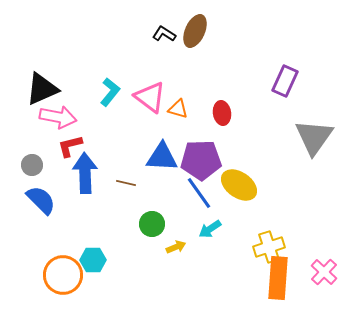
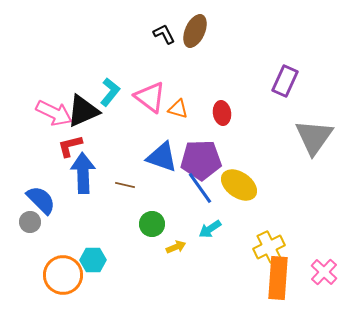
black L-shape: rotated 30 degrees clockwise
black triangle: moved 41 px right, 22 px down
pink arrow: moved 4 px left, 4 px up; rotated 15 degrees clockwise
blue triangle: rotated 16 degrees clockwise
gray circle: moved 2 px left, 57 px down
blue arrow: moved 2 px left
brown line: moved 1 px left, 2 px down
blue line: moved 1 px right, 5 px up
yellow cross: rotated 8 degrees counterclockwise
